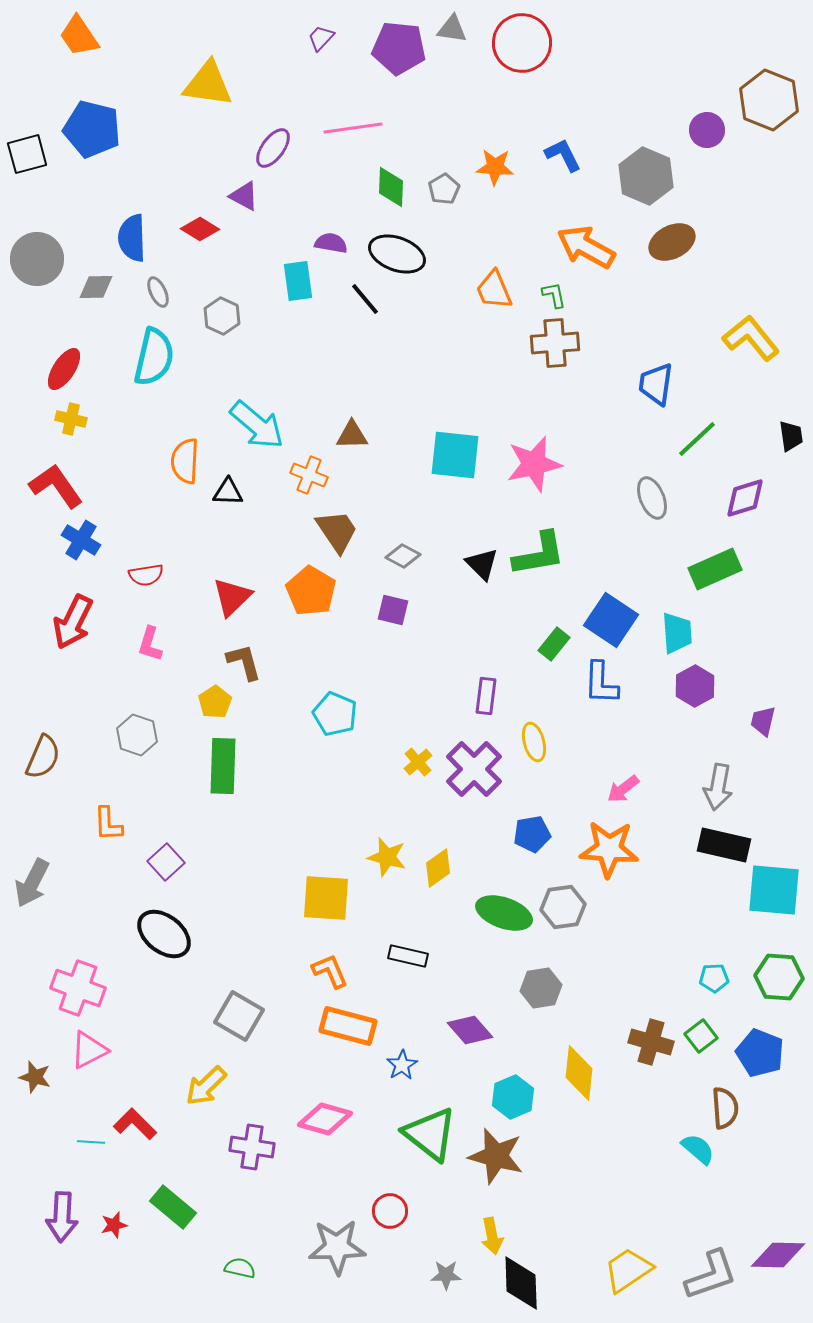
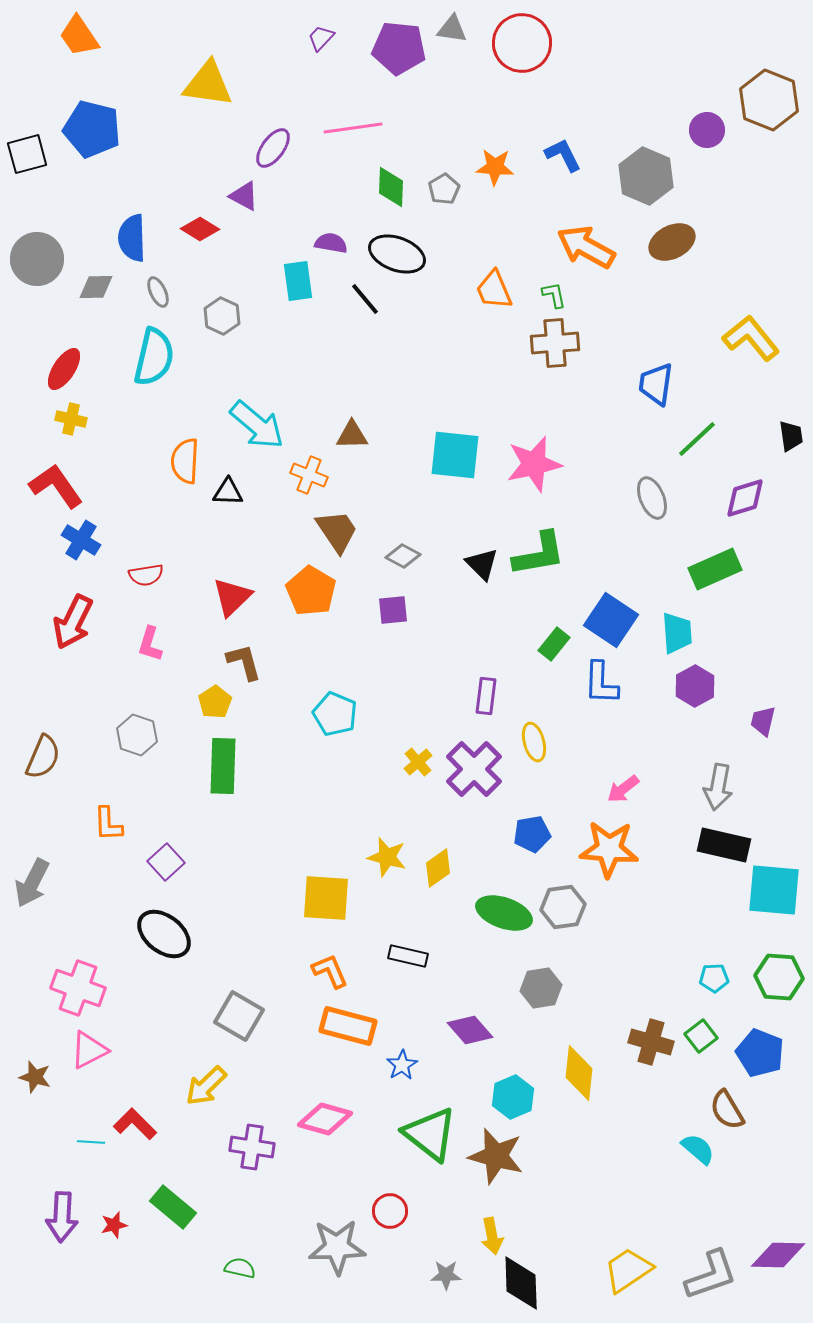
purple square at (393, 610): rotated 20 degrees counterclockwise
brown semicircle at (725, 1108): moved 2 px right, 2 px down; rotated 153 degrees clockwise
